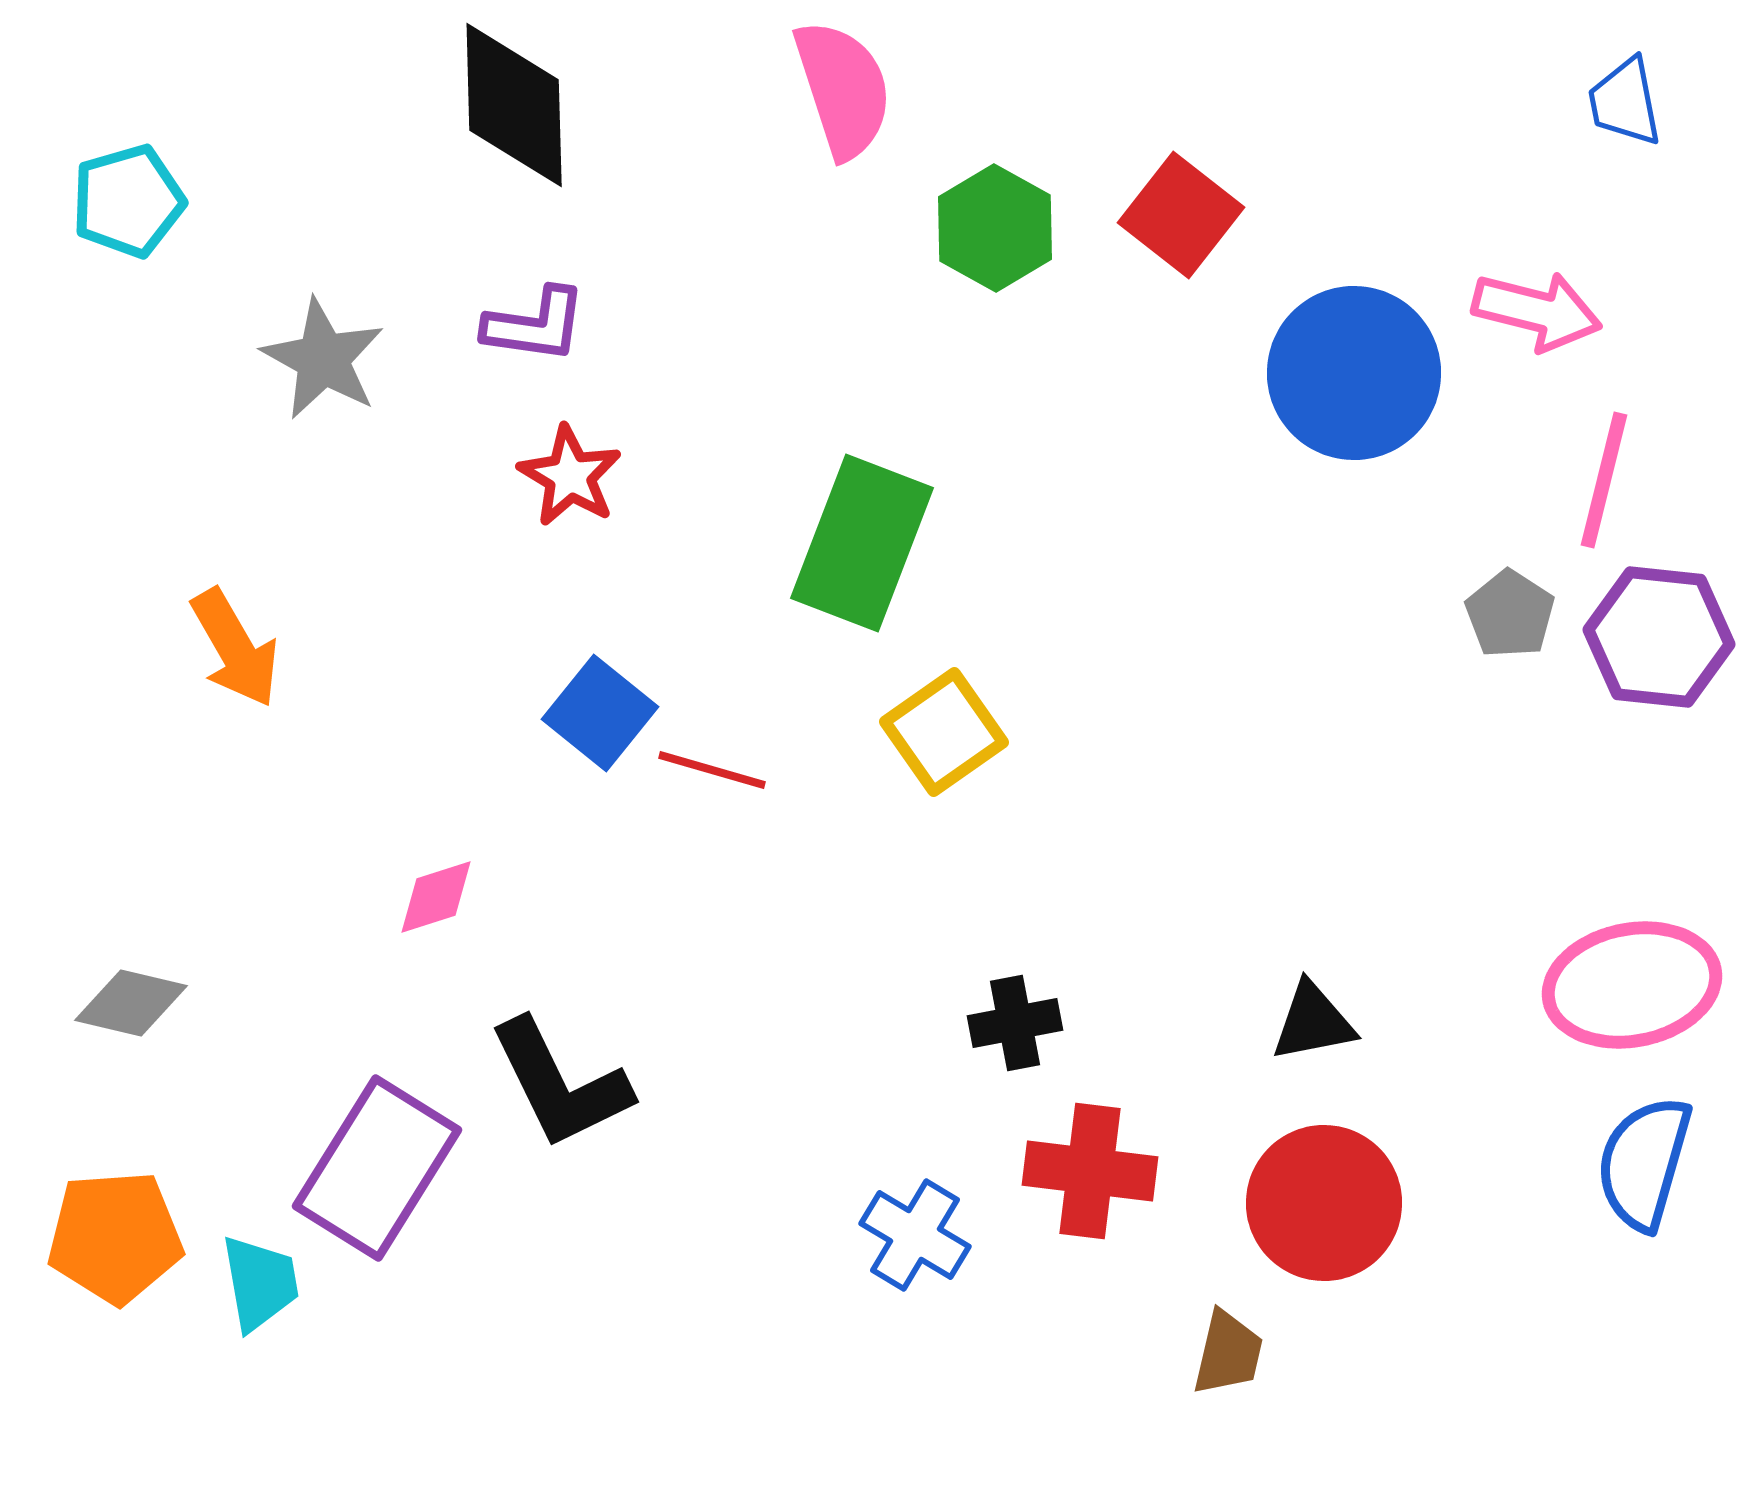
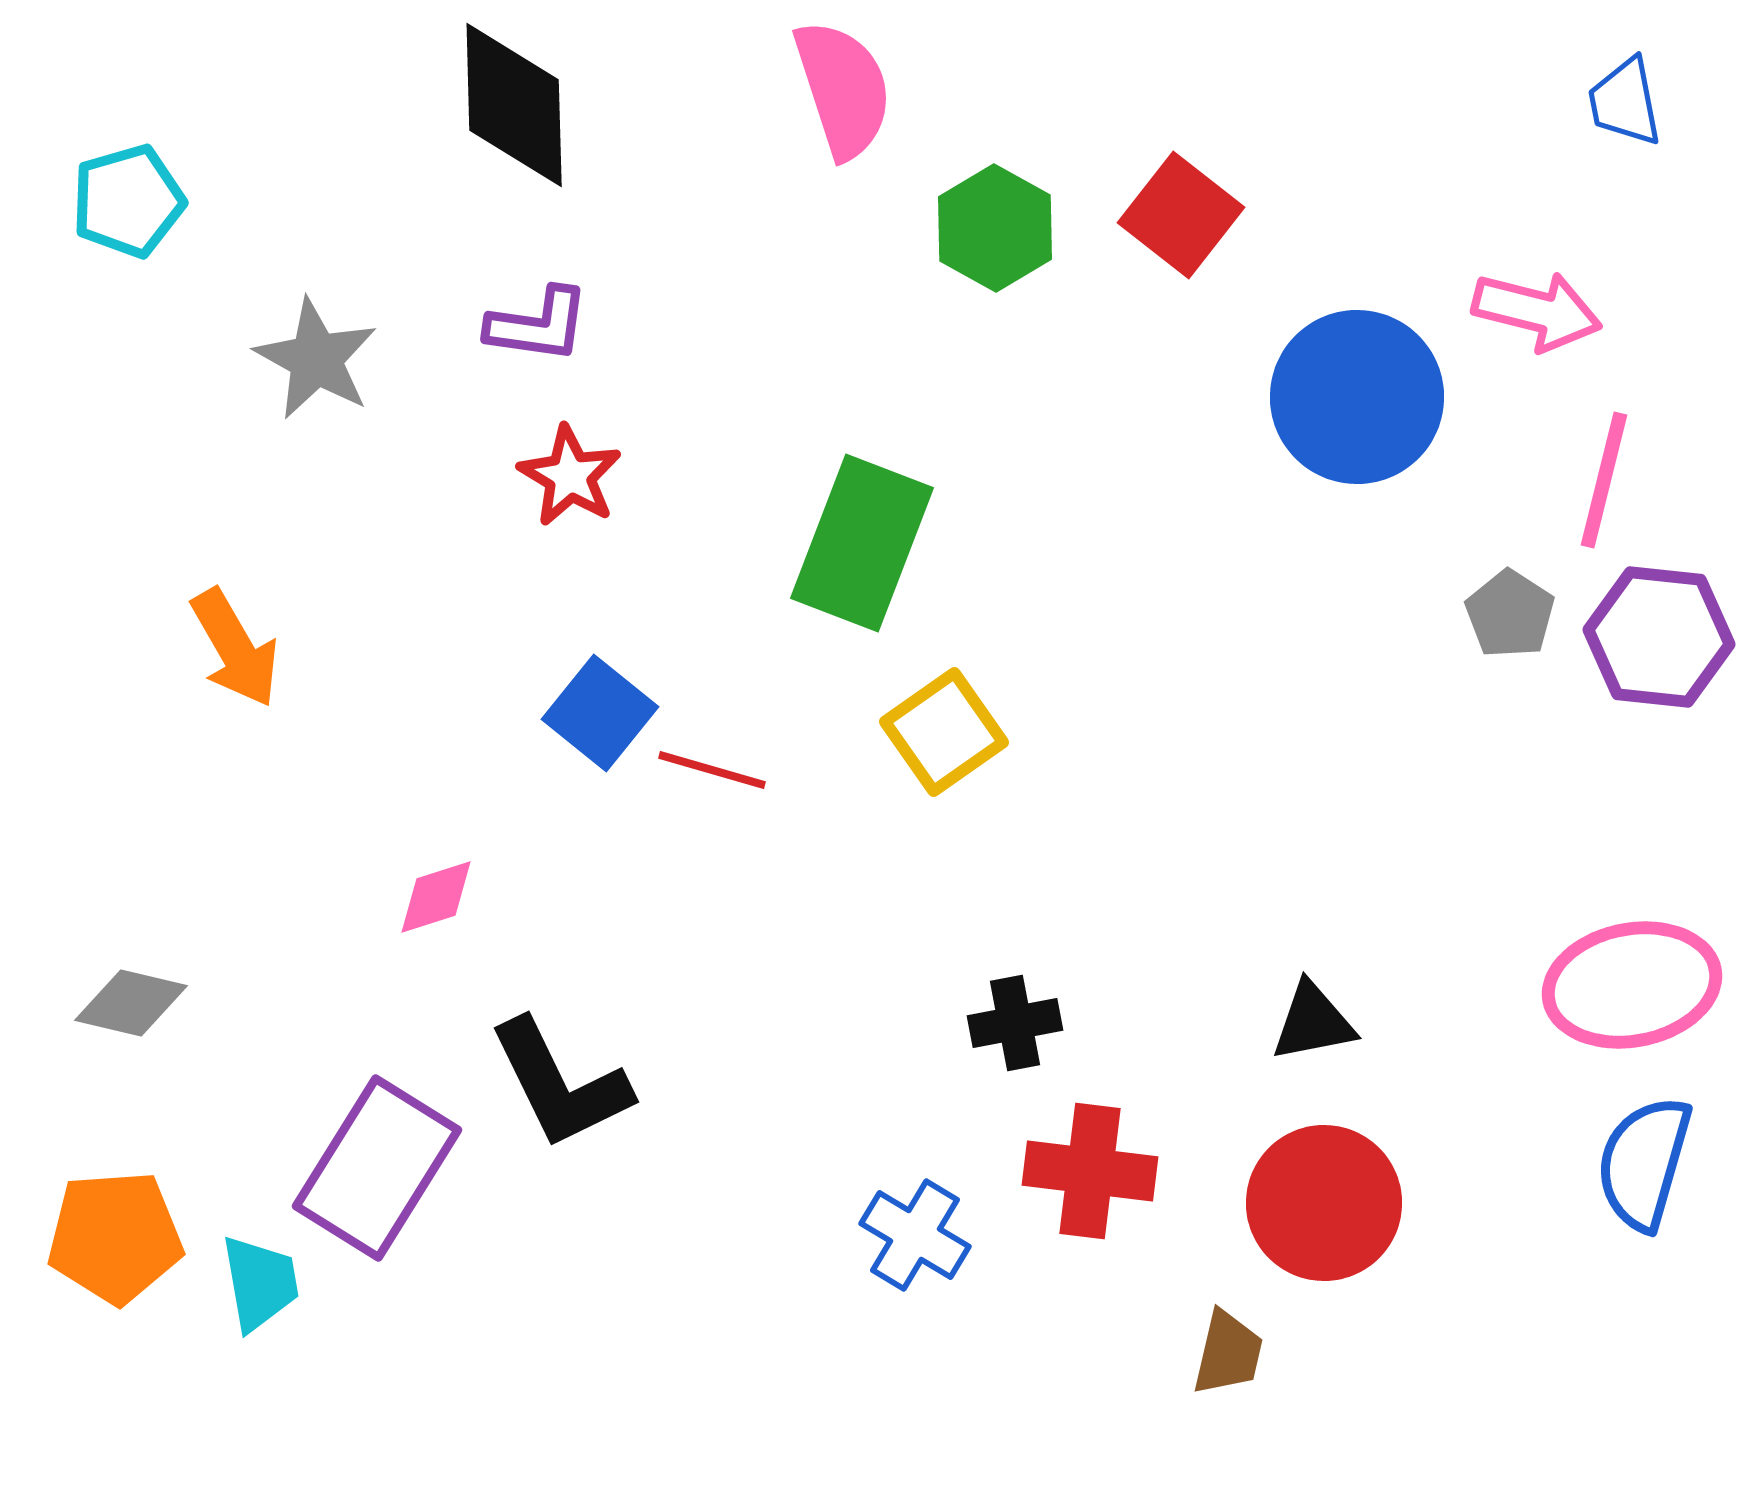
purple L-shape: moved 3 px right
gray star: moved 7 px left
blue circle: moved 3 px right, 24 px down
